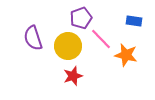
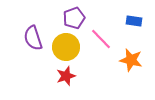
purple pentagon: moved 7 px left
yellow circle: moved 2 px left, 1 px down
orange star: moved 5 px right, 5 px down
red star: moved 7 px left
